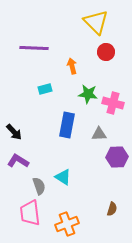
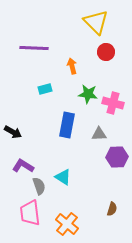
black arrow: moved 1 px left; rotated 18 degrees counterclockwise
purple L-shape: moved 5 px right, 5 px down
orange cross: rotated 30 degrees counterclockwise
